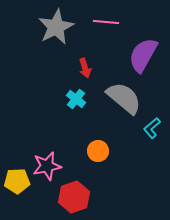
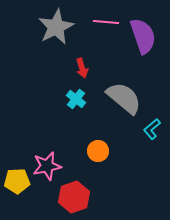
purple semicircle: moved 19 px up; rotated 132 degrees clockwise
red arrow: moved 3 px left
cyan L-shape: moved 1 px down
